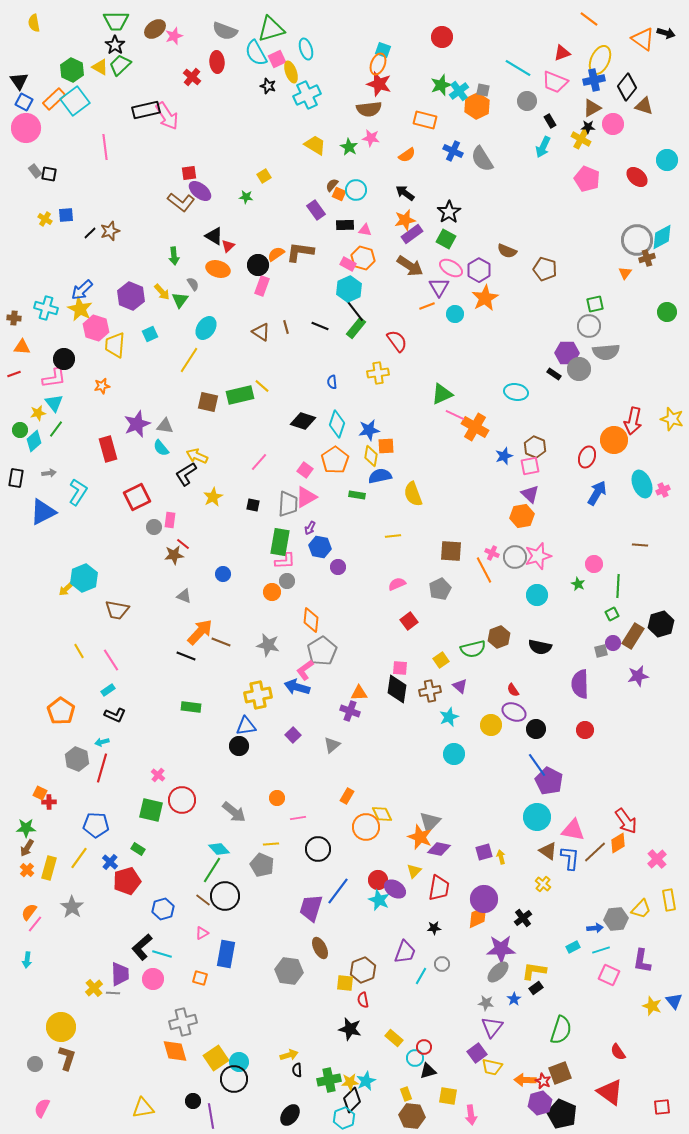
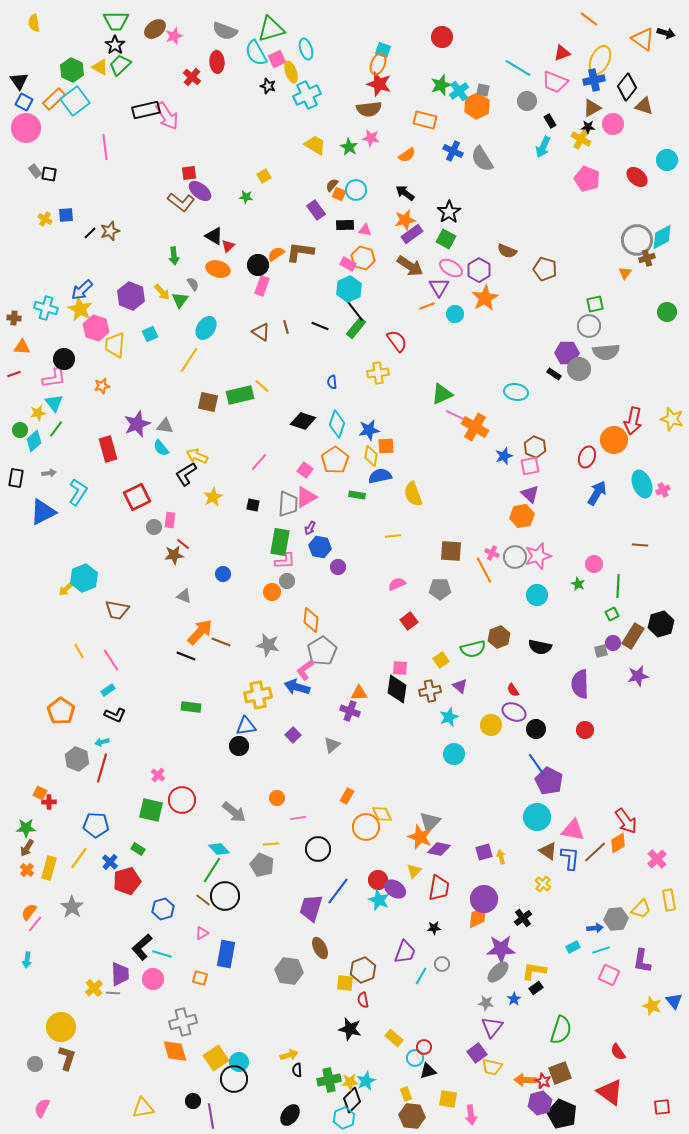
gray pentagon at (440, 589): rotated 25 degrees clockwise
yellow square at (448, 1096): moved 3 px down
